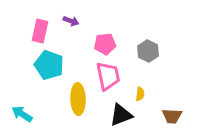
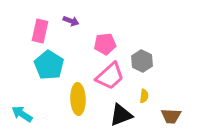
gray hexagon: moved 6 px left, 10 px down
cyan pentagon: rotated 12 degrees clockwise
pink trapezoid: moved 2 px right; rotated 60 degrees clockwise
yellow semicircle: moved 4 px right, 2 px down
brown trapezoid: moved 1 px left
